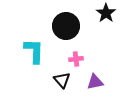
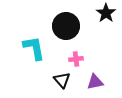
cyan L-shape: moved 3 px up; rotated 12 degrees counterclockwise
